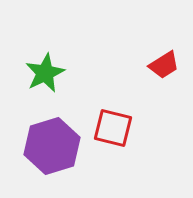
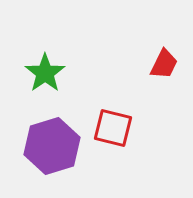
red trapezoid: moved 1 px up; rotated 32 degrees counterclockwise
green star: rotated 9 degrees counterclockwise
